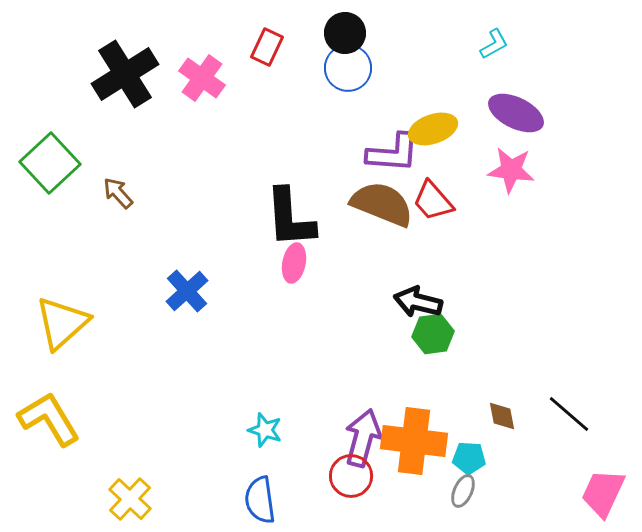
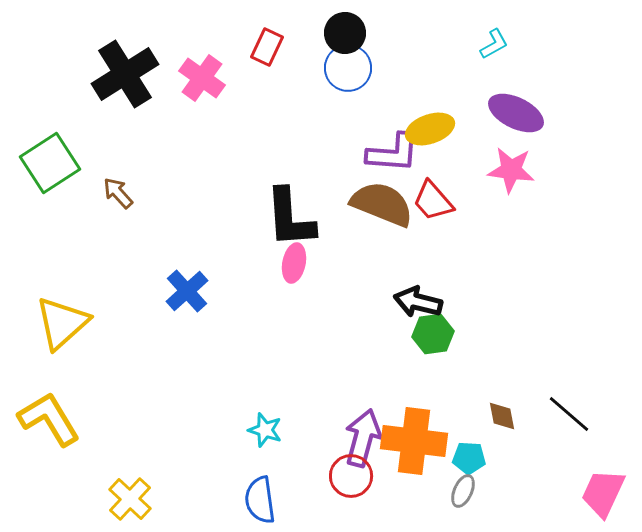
yellow ellipse: moved 3 px left
green square: rotated 10 degrees clockwise
